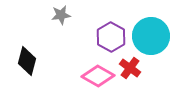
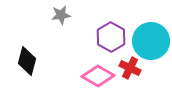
cyan circle: moved 5 px down
red cross: rotated 10 degrees counterclockwise
